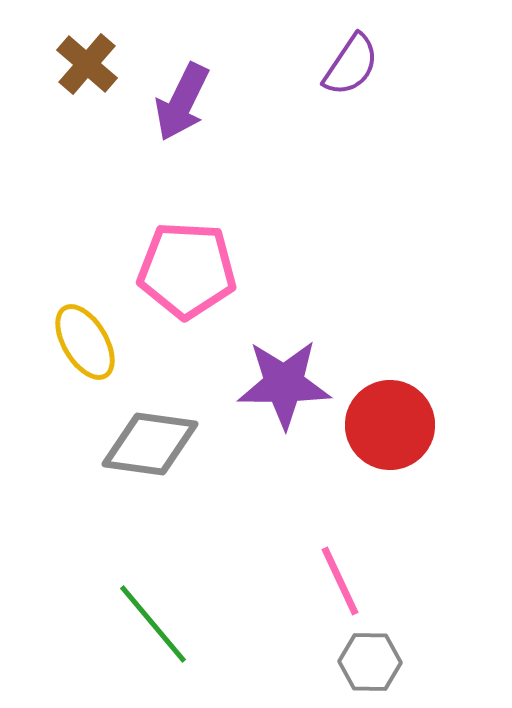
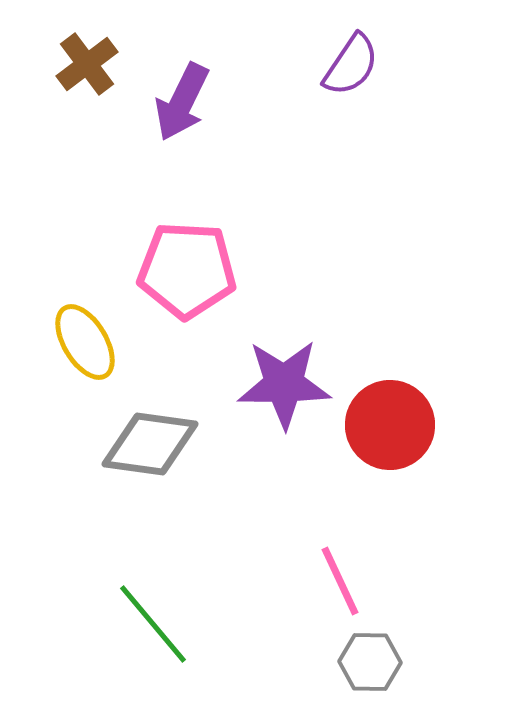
brown cross: rotated 12 degrees clockwise
